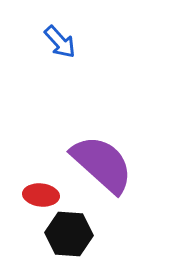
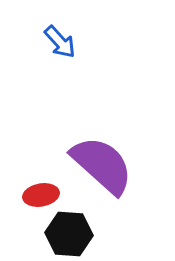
purple semicircle: moved 1 px down
red ellipse: rotated 16 degrees counterclockwise
